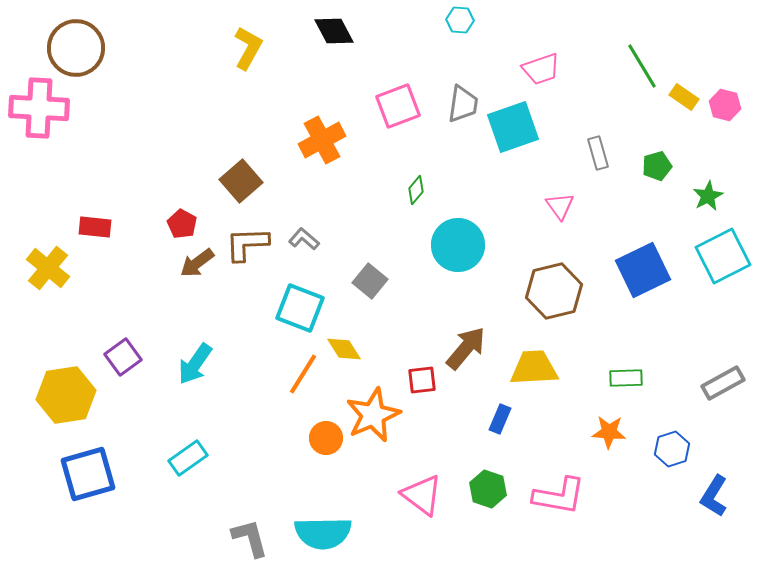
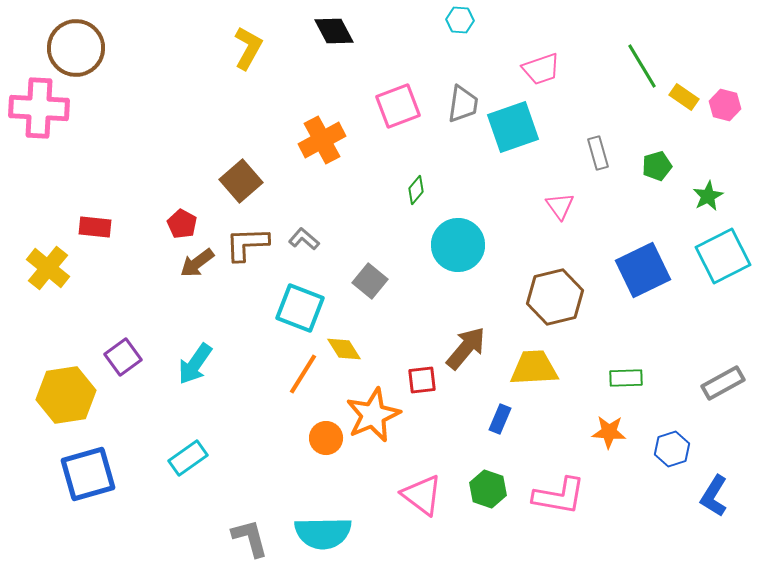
brown hexagon at (554, 291): moved 1 px right, 6 px down
